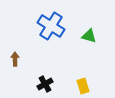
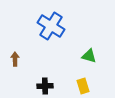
green triangle: moved 20 px down
black cross: moved 2 px down; rotated 28 degrees clockwise
